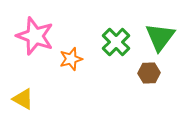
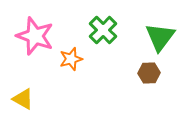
green cross: moved 13 px left, 12 px up
